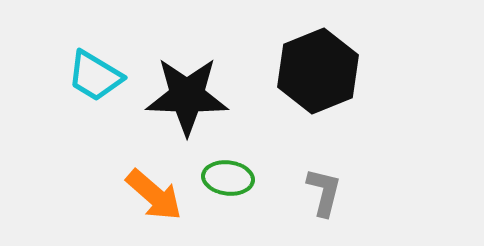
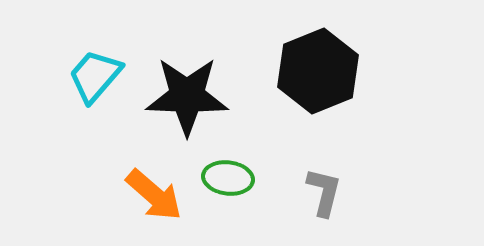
cyan trapezoid: rotated 100 degrees clockwise
